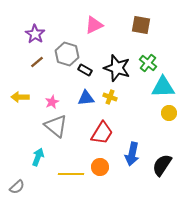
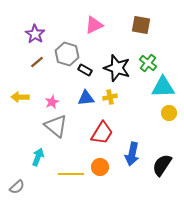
yellow cross: rotated 32 degrees counterclockwise
